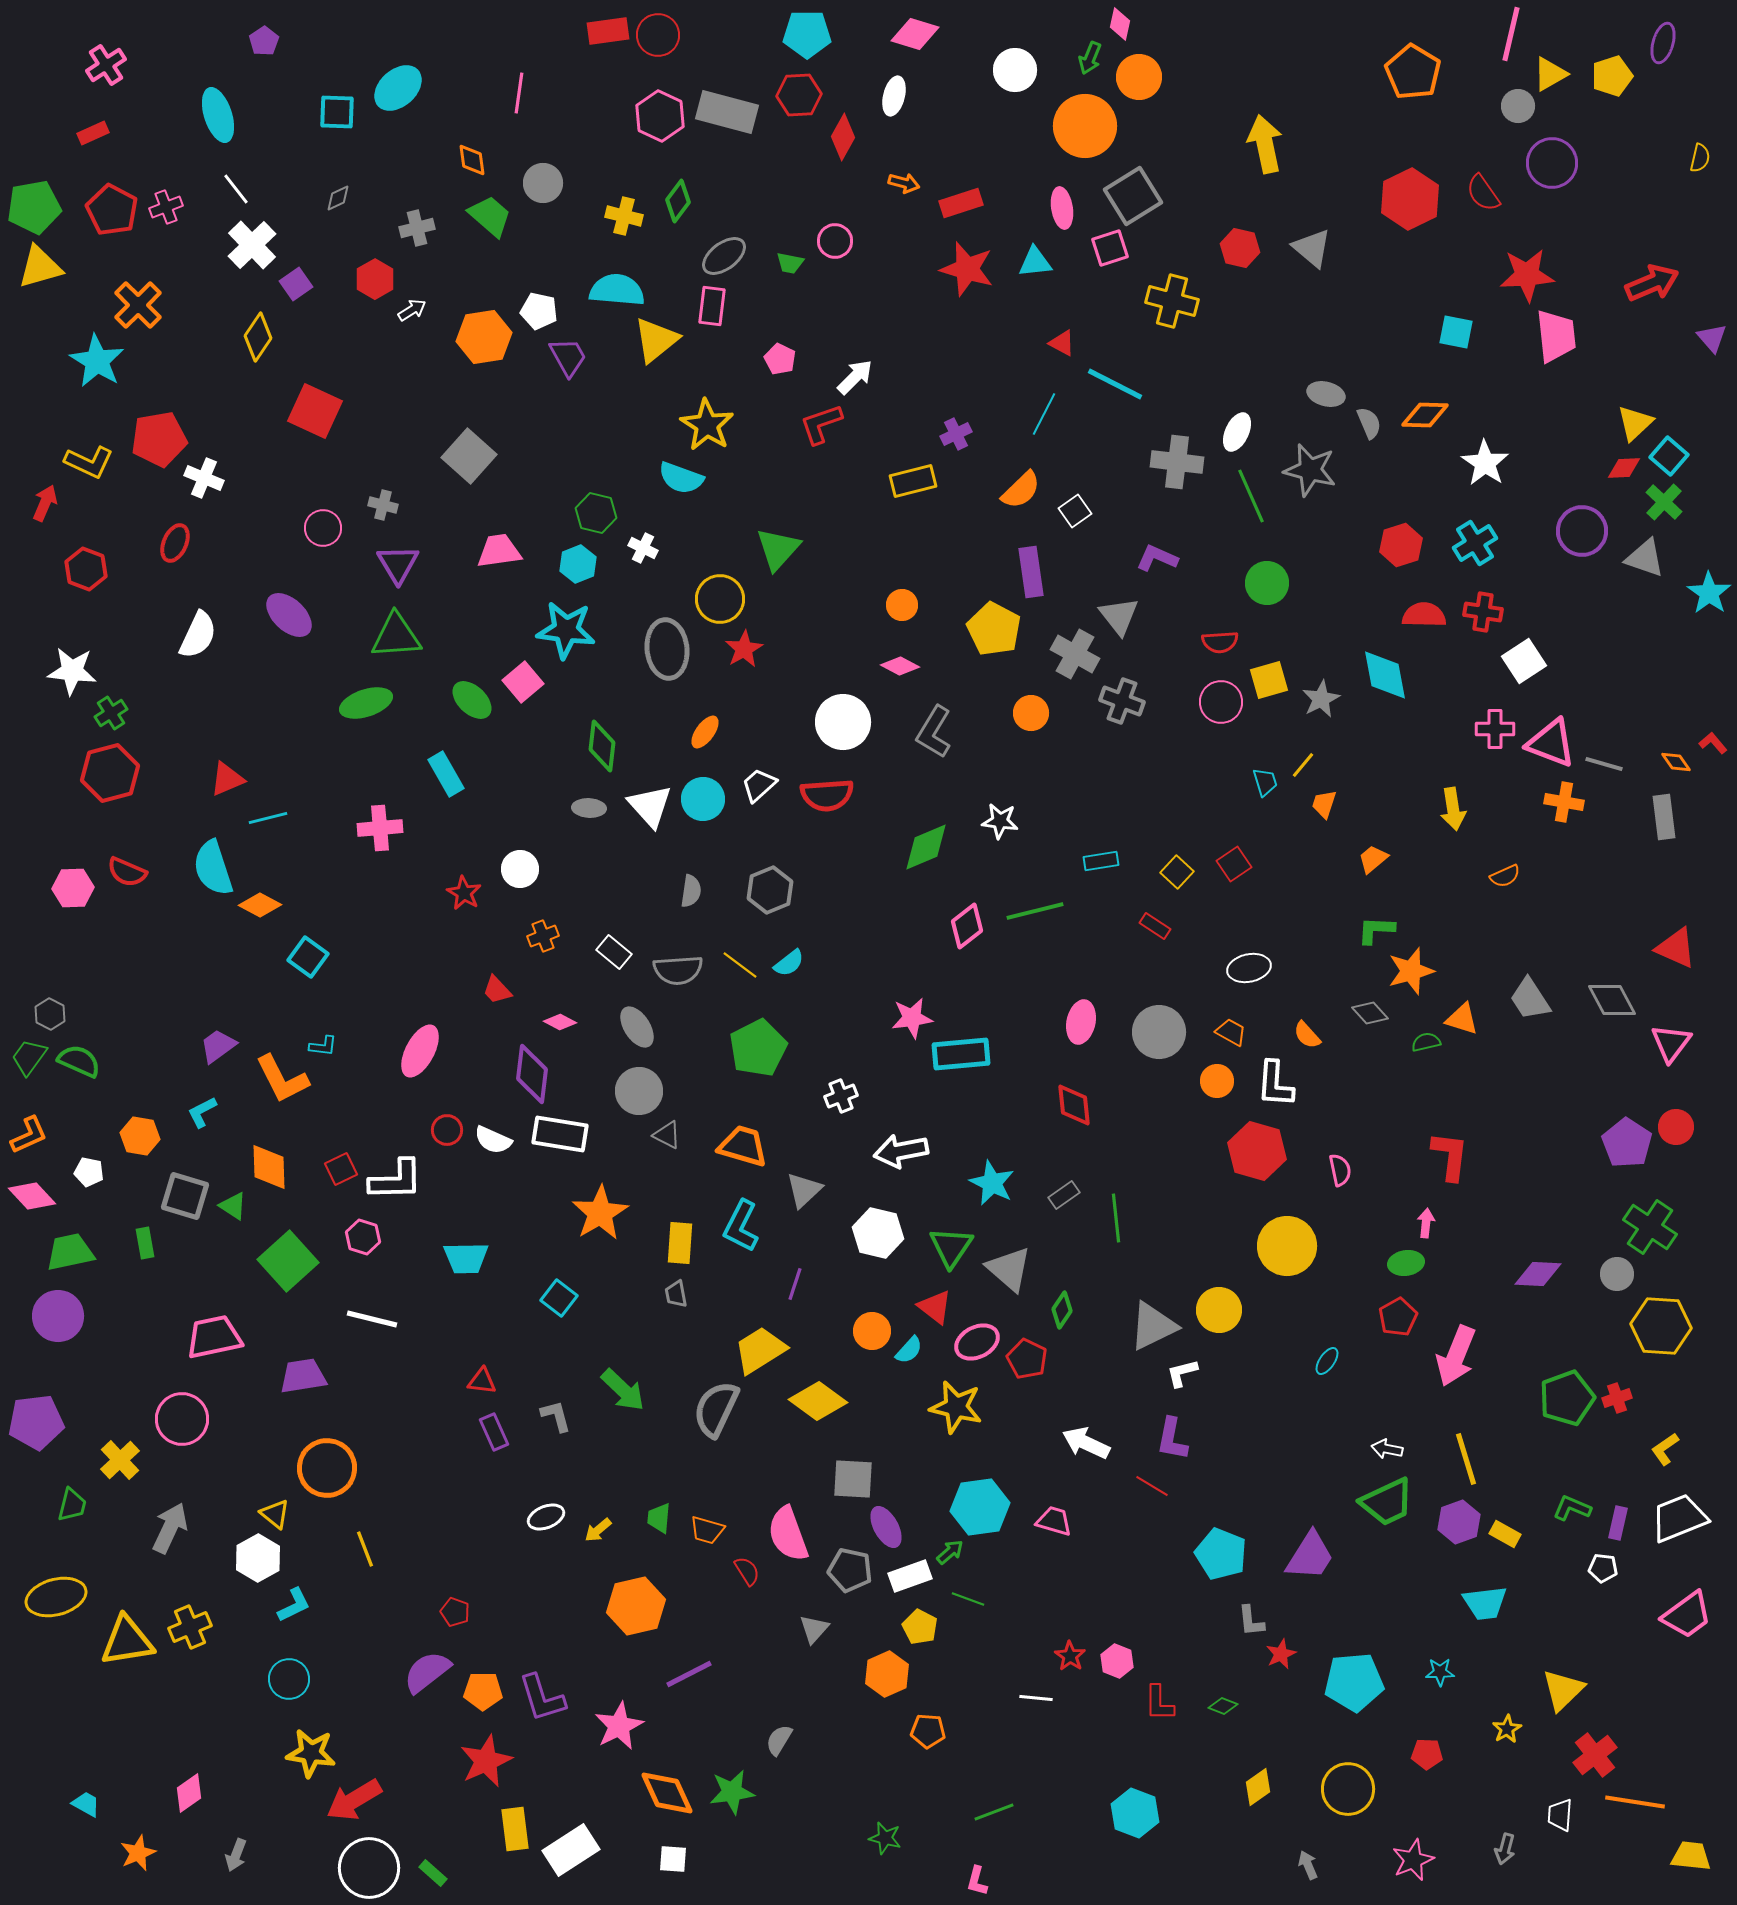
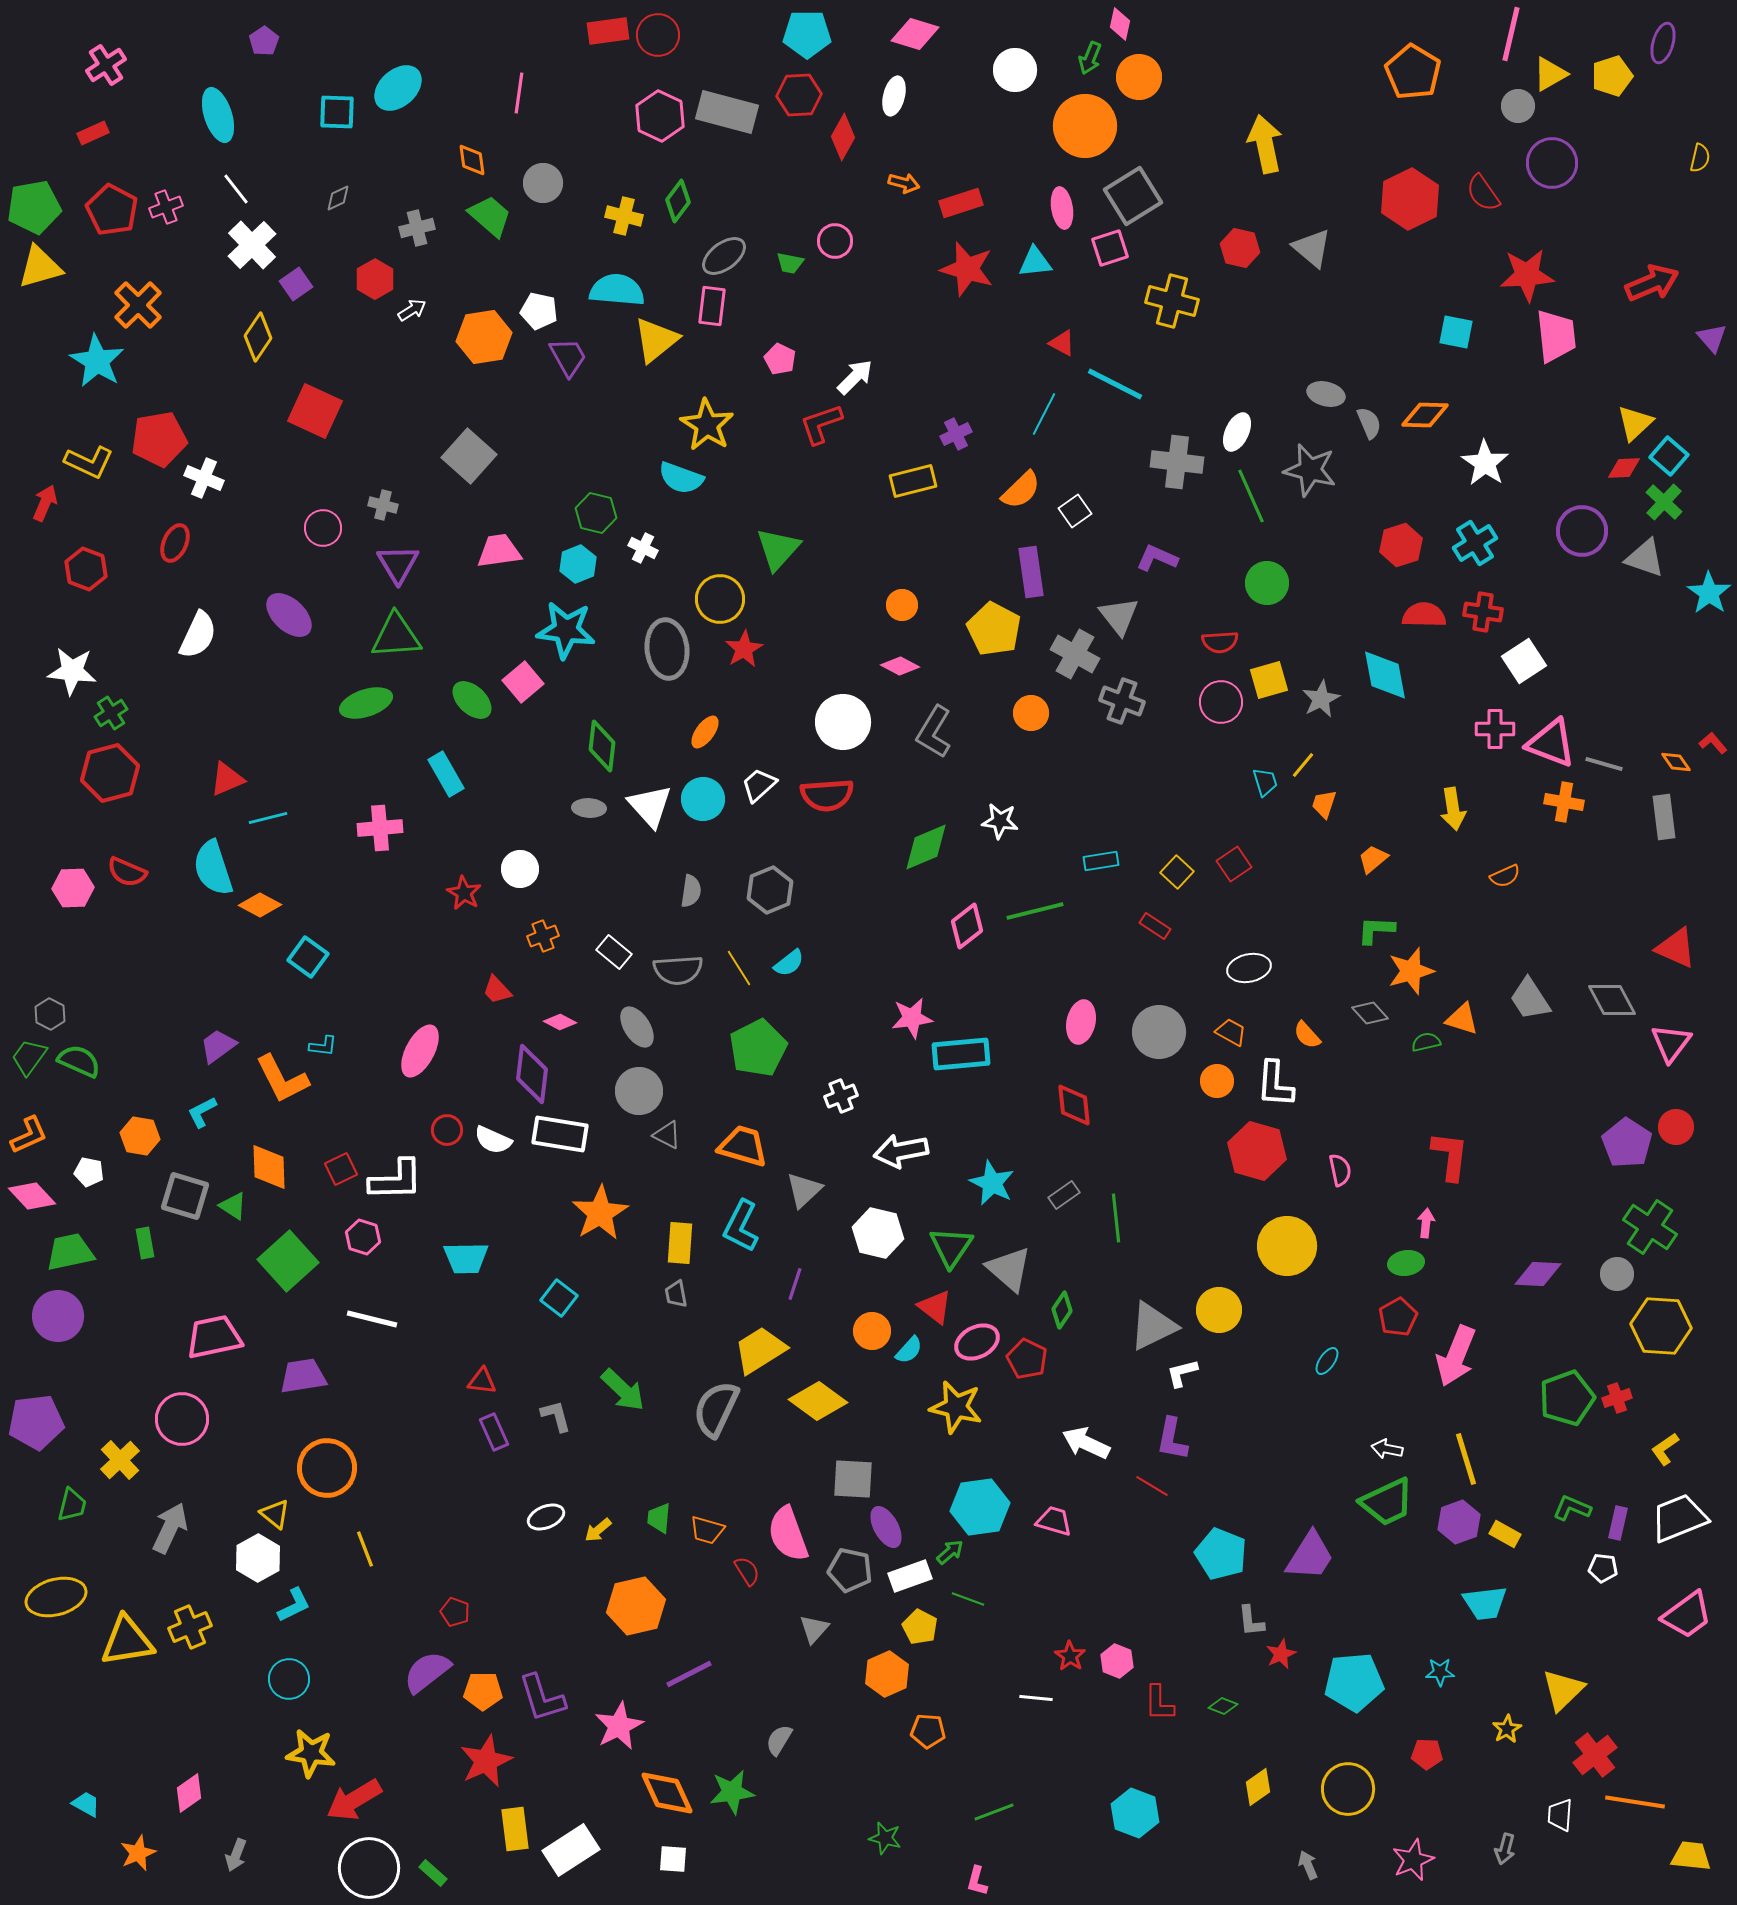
yellow line at (740, 965): moved 1 px left, 3 px down; rotated 21 degrees clockwise
